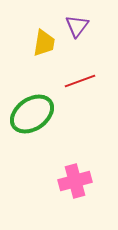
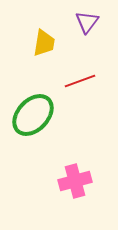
purple triangle: moved 10 px right, 4 px up
green ellipse: moved 1 px right, 1 px down; rotated 12 degrees counterclockwise
